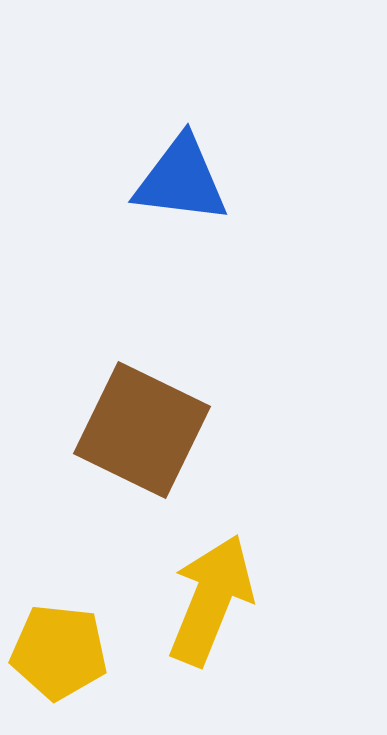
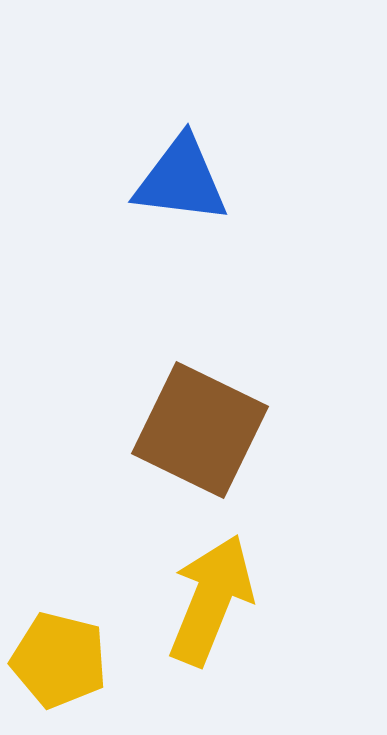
brown square: moved 58 px right
yellow pentagon: moved 8 px down; rotated 8 degrees clockwise
